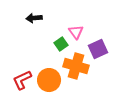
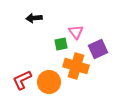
green square: rotated 24 degrees clockwise
orange circle: moved 2 px down
